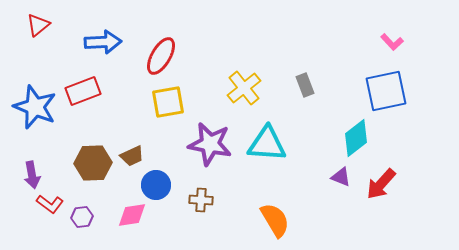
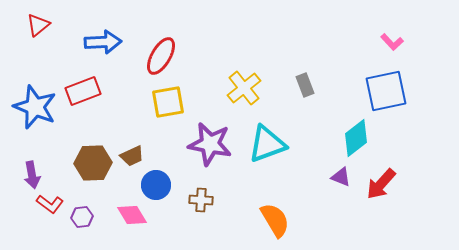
cyan triangle: rotated 24 degrees counterclockwise
pink diamond: rotated 68 degrees clockwise
